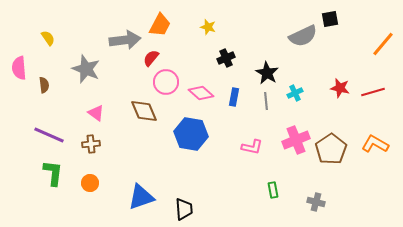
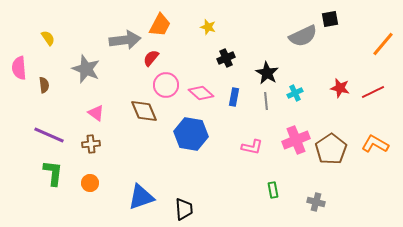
pink circle: moved 3 px down
red line: rotated 10 degrees counterclockwise
